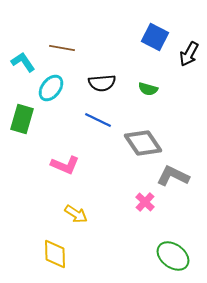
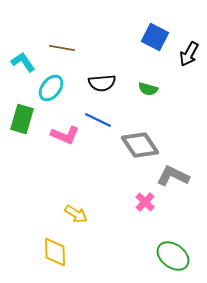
gray diamond: moved 3 px left, 2 px down
pink L-shape: moved 30 px up
yellow diamond: moved 2 px up
